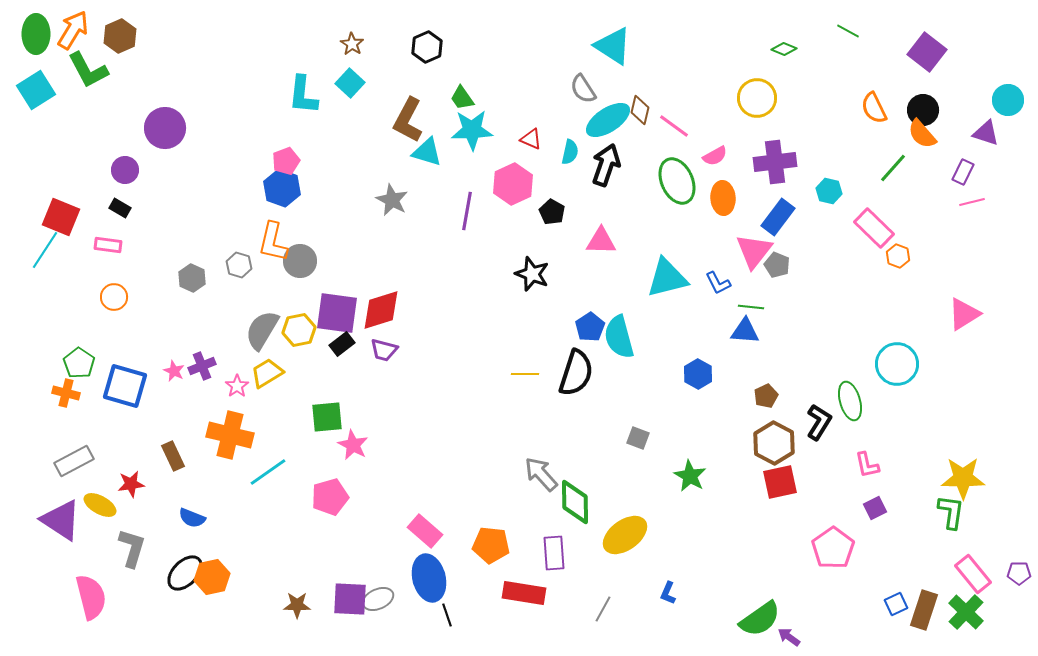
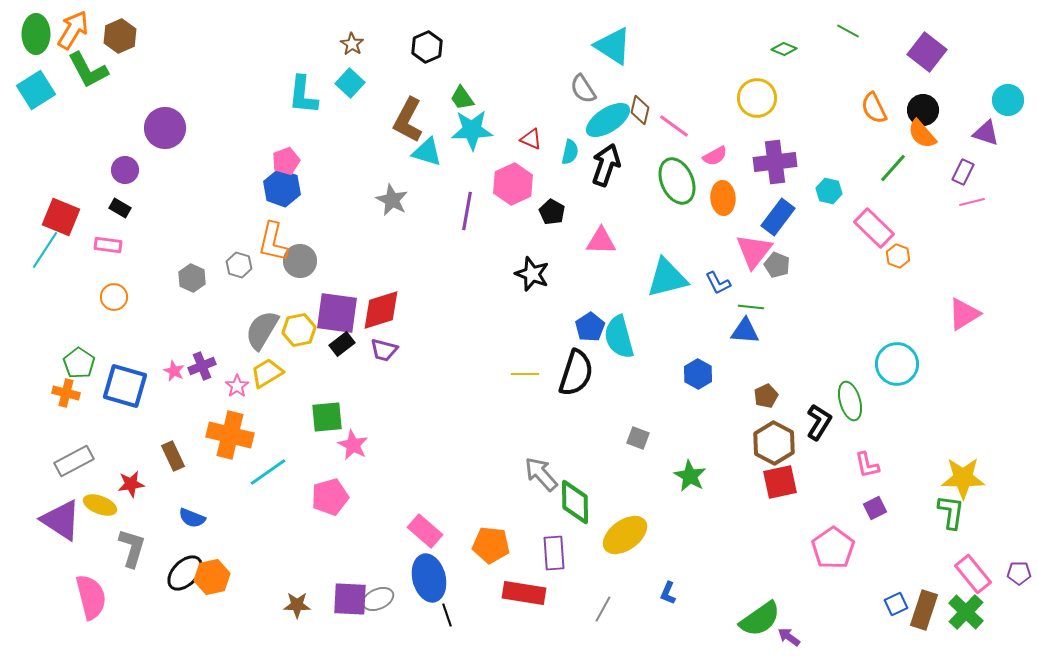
yellow ellipse at (100, 505): rotated 8 degrees counterclockwise
